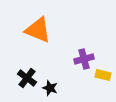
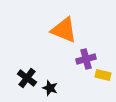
orange triangle: moved 26 px right
purple cross: moved 2 px right
